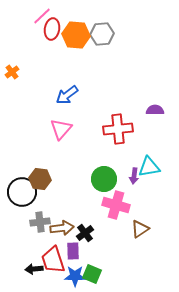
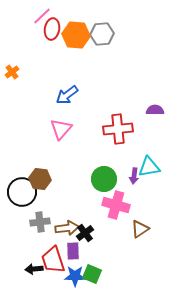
brown arrow: moved 5 px right
